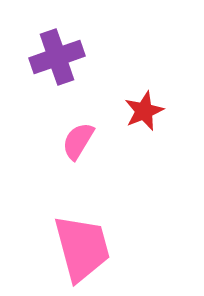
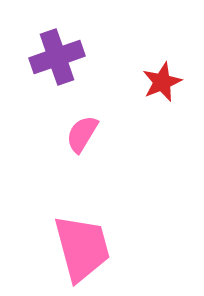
red star: moved 18 px right, 29 px up
pink semicircle: moved 4 px right, 7 px up
